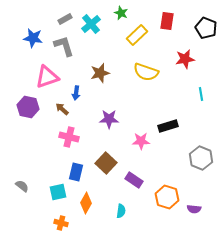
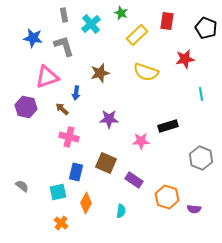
gray rectangle: moved 1 px left, 4 px up; rotated 72 degrees counterclockwise
purple hexagon: moved 2 px left
brown square: rotated 20 degrees counterclockwise
orange cross: rotated 24 degrees clockwise
